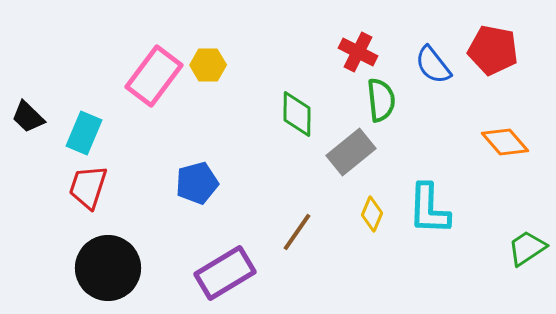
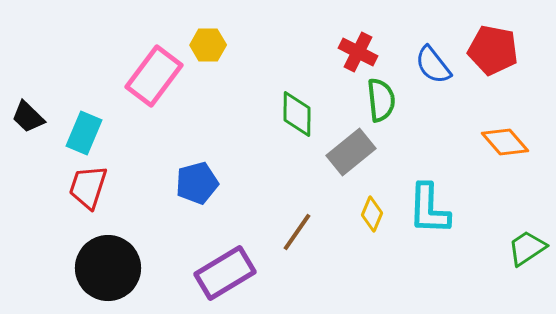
yellow hexagon: moved 20 px up
